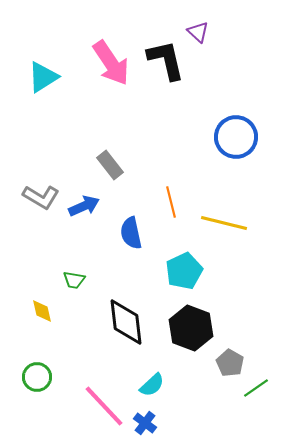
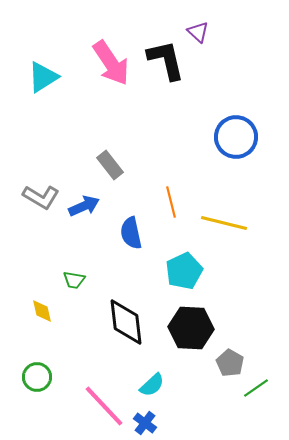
black hexagon: rotated 18 degrees counterclockwise
